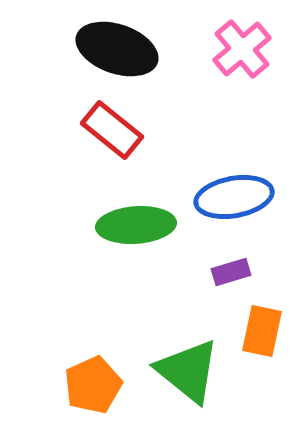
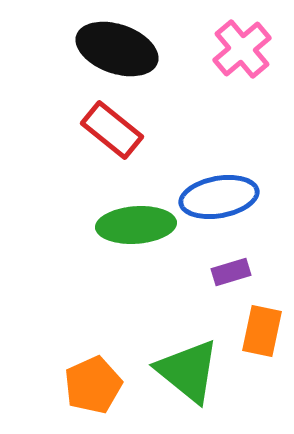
blue ellipse: moved 15 px left
